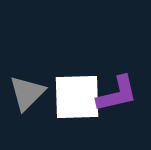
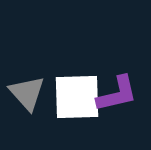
gray triangle: rotated 27 degrees counterclockwise
